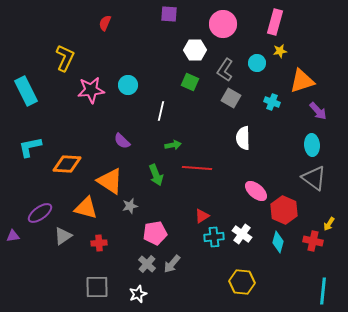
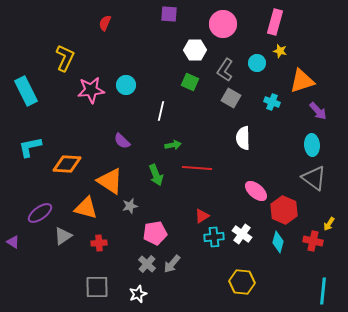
yellow star at (280, 51): rotated 24 degrees clockwise
cyan circle at (128, 85): moved 2 px left
purple triangle at (13, 236): moved 6 px down; rotated 40 degrees clockwise
